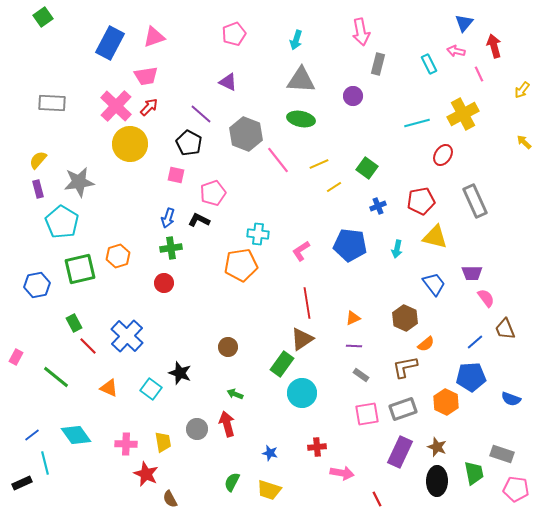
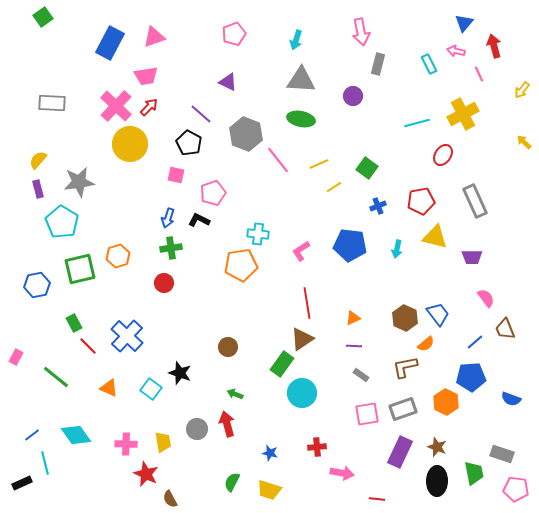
purple trapezoid at (472, 273): moved 16 px up
blue trapezoid at (434, 284): moved 4 px right, 30 px down
red line at (377, 499): rotated 56 degrees counterclockwise
